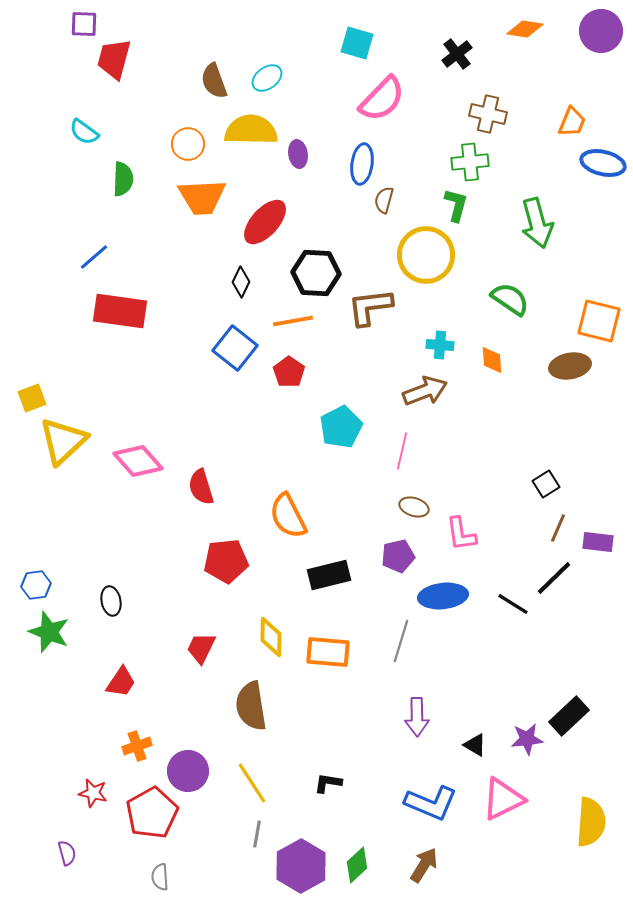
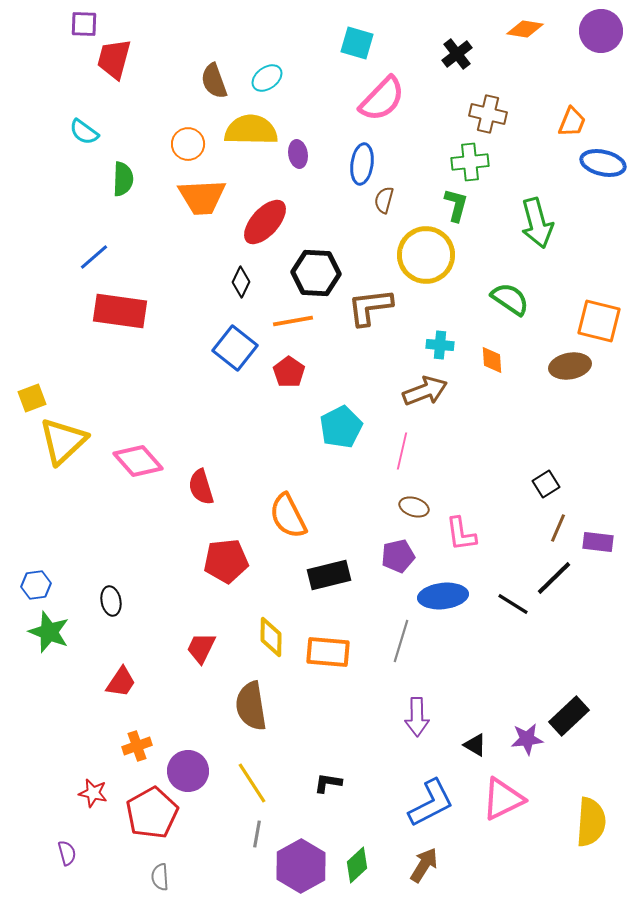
blue L-shape at (431, 803): rotated 50 degrees counterclockwise
